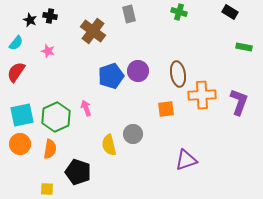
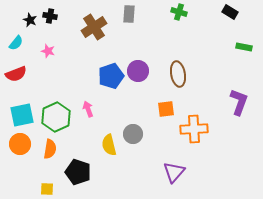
gray rectangle: rotated 18 degrees clockwise
brown cross: moved 1 px right, 4 px up; rotated 20 degrees clockwise
red semicircle: moved 2 px down; rotated 145 degrees counterclockwise
orange cross: moved 8 px left, 34 px down
pink arrow: moved 2 px right, 1 px down
purple triangle: moved 12 px left, 12 px down; rotated 30 degrees counterclockwise
